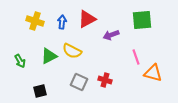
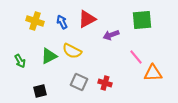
blue arrow: rotated 32 degrees counterclockwise
pink line: rotated 21 degrees counterclockwise
orange triangle: rotated 18 degrees counterclockwise
red cross: moved 3 px down
